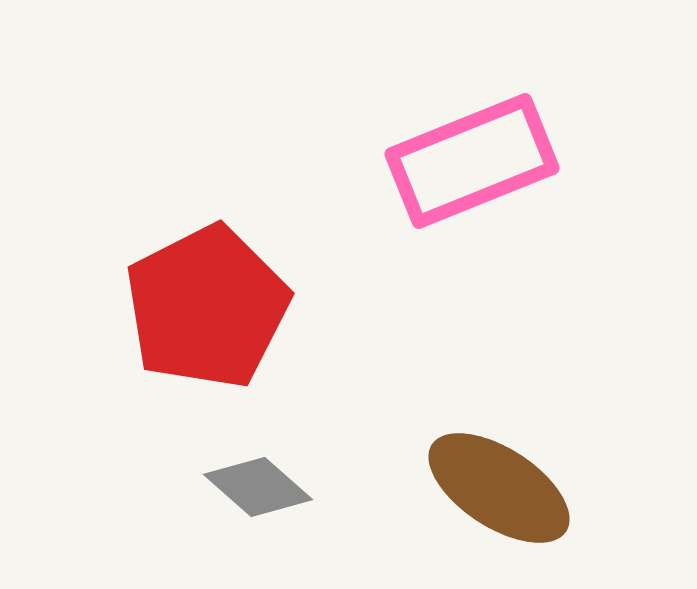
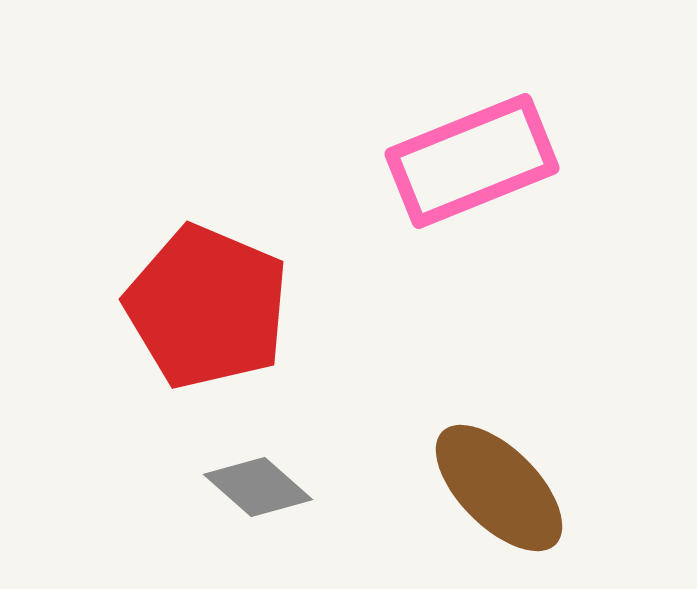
red pentagon: rotated 22 degrees counterclockwise
brown ellipse: rotated 12 degrees clockwise
